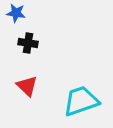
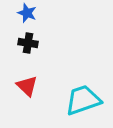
blue star: moved 11 px right; rotated 12 degrees clockwise
cyan trapezoid: moved 2 px right, 1 px up
